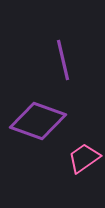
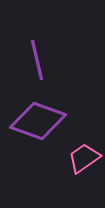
purple line: moved 26 px left
